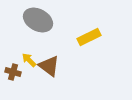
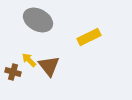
brown triangle: rotated 15 degrees clockwise
